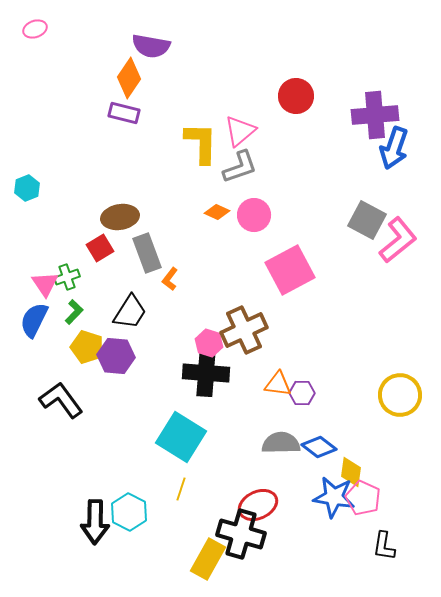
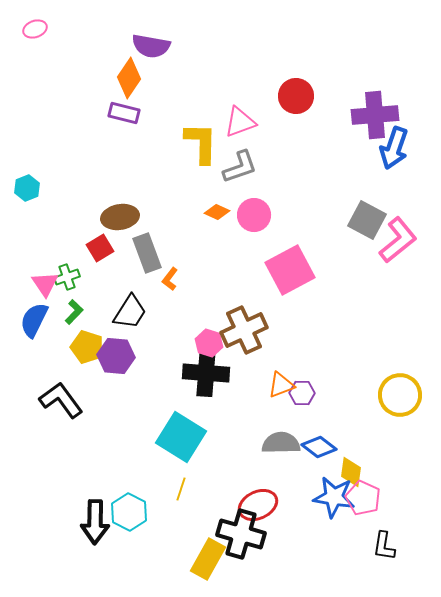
pink triangle at (240, 131): moved 9 px up; rotated 20 degrees clockwise
orange triangle at (278, 384): moved 3 px right, 1 px down; rotated 28 degrees counterclockwise
